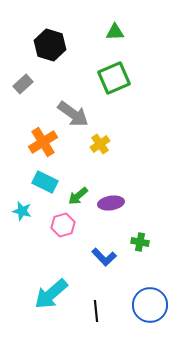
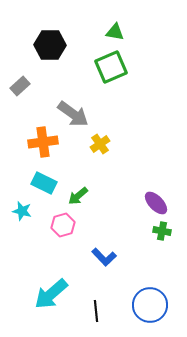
green triangle: rotated 12 degrees clockwise
black hexagon: rotated 16 degrees counterclockwise
green square: moved 3 px left, 11 px up
gray rectangle: moved 3 px left, 2 px down
orange cross: rotated 24 degrees clockwise
cyan rectangle: moved 1 px left, 1 px down
purple ellipse: moved 45 px right; rotated 55 degrees clockwise
green cross: moved 22 px right, 11 px up
